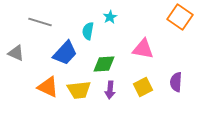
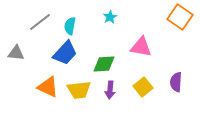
gray line: rotated 55 degrees counterclockwise
cyan semicircle: moved 18 px left, 5 px up
pink triangle: moved 2 px left, 2 px up
gray triangle: rotated 18 degrees counterclockwise
yellow square: rotated 12 degrees counterclockwise
